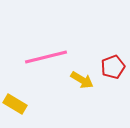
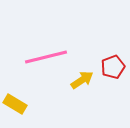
yellow arrow: rotated 65 degrees counterclockwise
